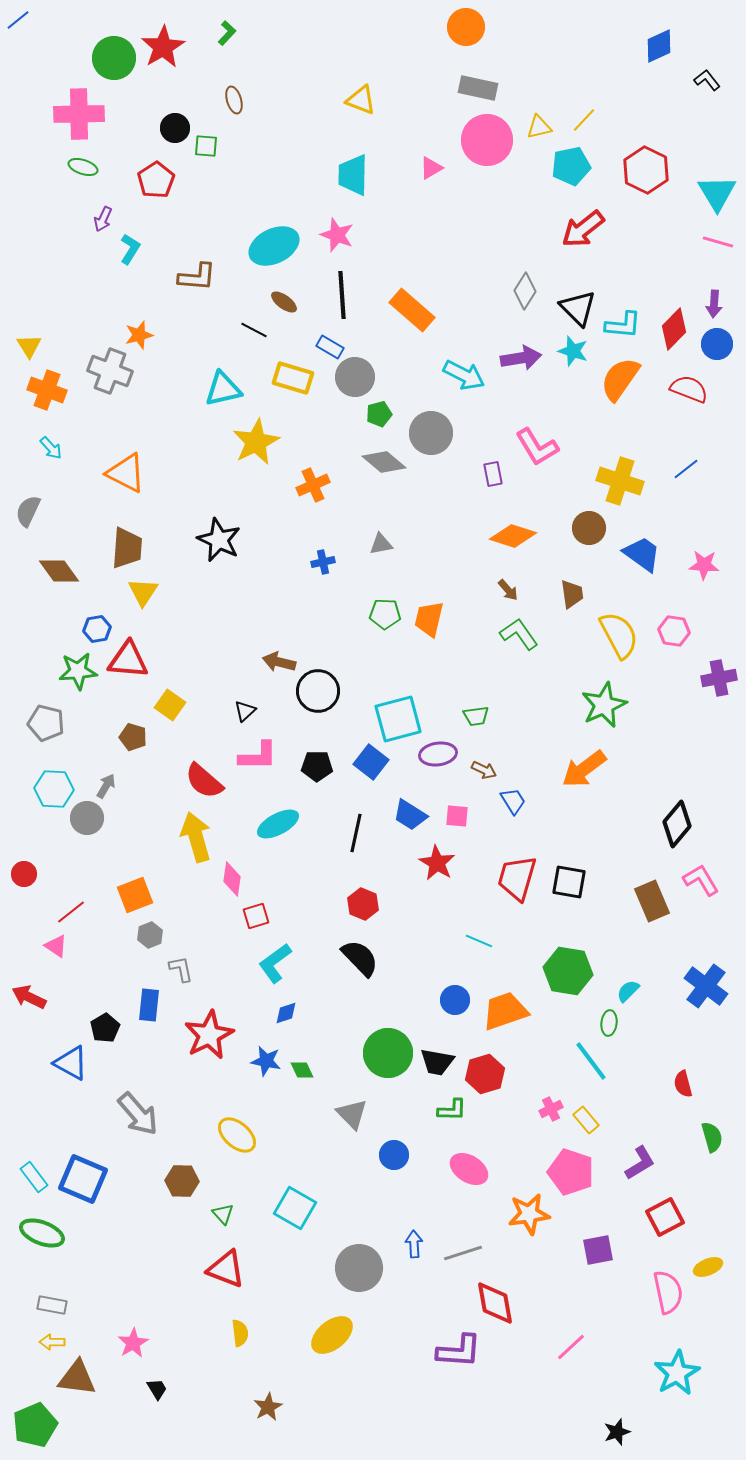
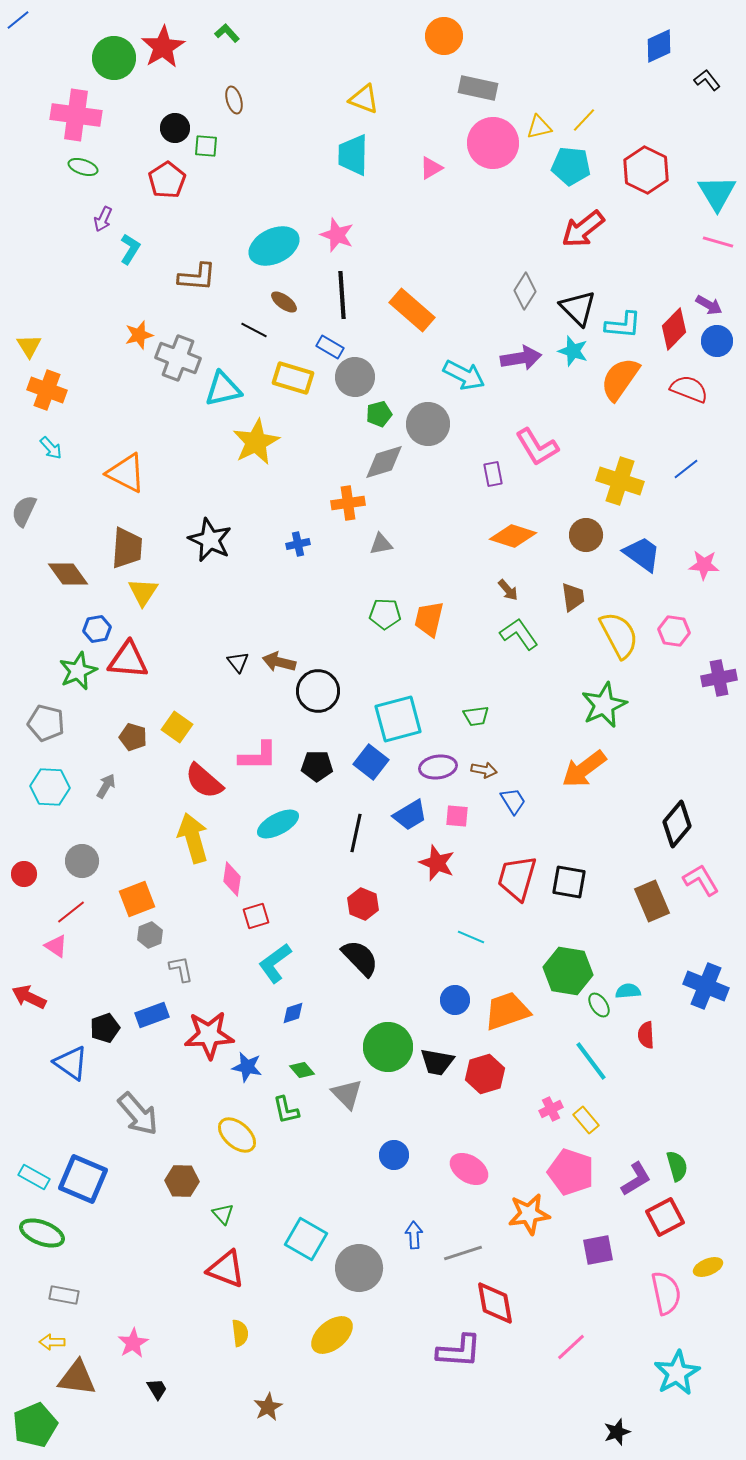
orange circle at (466, 27): moved 22 px left, 9 px down
green L-shape at (227, 33): rotated 85 degrees counterclockwise
yellow triangle at (361, 100): moved 3 px right, 1 px up
pink cross at (79, 114): moved 3 px left, 1 px down; rotated 9 degrees clockwise
pink circle at (487, 140): moved 6 px right, 3 px down
cyan pentagon at (571, 166): rotated 18 degrees clockwise
cyan trapezoid at (353, 175): moved 20 px up
red pentagon at (156, 180): moved 11 px right
purple arrow at (714, 304): moved 5 px left, 1 px down; rotated 64 degrees counterclockwise
blue circle at (717, 344): moved 3 px up
gray cross at (110, 371): moved 68 px right, 13 px up
gray circle at (431, 433): moved 3 px left, 9 px up
gray diamond at (384, 462): rotated 57 degrees counterclockwise
orange cross at (313, 485): moved 35 px right, 18 px down; rotated 16 degrees clockwise
gray semicircle at (28, 511): moved 4 px left
brown circle at (589, 528): moved 3 px left, 7 px down
black star at (219, 540): moved 9 px left
blue cross at (323, 562): moved 25 px left, 18 px up
brown diamond at (59, 571): moved 9 px right, 3 px down
brown trapezoid at (572, 594): moved 1 px right, 3 px down
green star at (78, 671): rotated 18 degrees counterclockwise
yellow square at (170, 705): moved 7 px right, 22 px down
black triangle at (245, 711): moved 7 px left, 49 px up; rotated 25 degrees counterclockwise
purple ellipse at (438, 754): moved 13 px down
brown arrow at (484, 770): rotated 15 degrees counterclockwise
cyan hexagon at (54, 789): moved 4 px left, 2 px up
blue trapezoid at (410, 815): rotated 63 degrees counterclockwise
gray circle at (87, 818): moved 5 px left, 43 px down
yellow arrow at (196, 837): moved 3 px left, 1 px down
red star at (437, 863): rotated 9 degrees counterclockwise
orange square at (135, 895): moved 2 px right, 4 px down
cyan line at (479, 941): moved 8 px left, 4 px up
blue cross at (706, 986): rotated 15 degrees counterclockwise
cyan semicircle at (628, 991): rotated 40 degrees clockwise
blue rectangle at (149, 1005): moved 3 px right, 10 px down; rotated 64 degrees clockwise
orange trapezoid at (505, 1011): moved 2 px right
blue diamond at (286, 1013): moved 7 px right
green ellipse at (609, 1023): moved 10 px left, 18 px up; rotated 40 degrees counterclockwise
black pentagon at (105, 1028): rotated 12 degrees clockwise
red star at (209, 1035): rotated 24 degrees clockwise
green circle at (388, 1053): moved 6 px up
blue star at (266, 1061): moved 19 px left, 6 px down
blue triangle at (71, 1063): rotated 6 degrees clockwise
green diamond at (302, 1070): rotated 15 degrees counterclockwise
red semicircle at (683, 1084): moved 37 px left, 49 px up; rotated 12 degrees clockwise
green L-shape at (452, 1110): moved 166 px left; rotated 76 degrees clockwise
gray triangle at (352, 1114): moved 5 px left, 20 px up
green semicircle at (712, 1137): moved 35 px left, 29 px down
purple L-shape at (640, 1163): moved 4 px left, 16 px down
cyan rectangle at (34, 1177): rotated 24 degrees counterclockwise
cyan square at (295, 1208): moved 11 px right, 31 px down
blue arrow at (414, 1244): moved 9 px up
pink semicircle at (668, 1292): moved 2 px left, 1 px down
gray rectangle at (52, 1305): moved 12 px right, 10 px up
